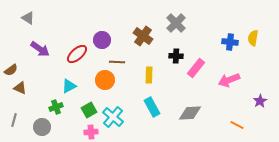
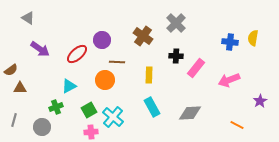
brown triangle: rotated 24 degrees counterclockwise
